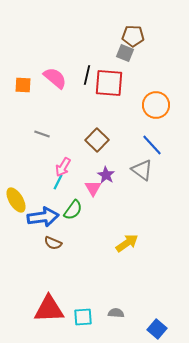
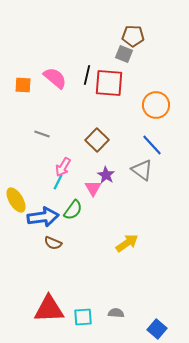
gray square: moved 1 px left, 1 px down
